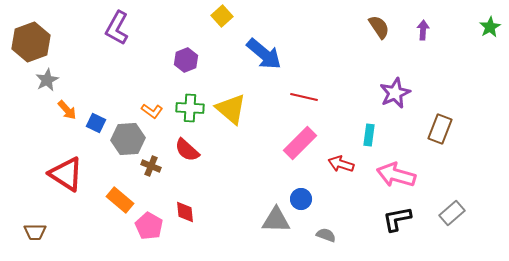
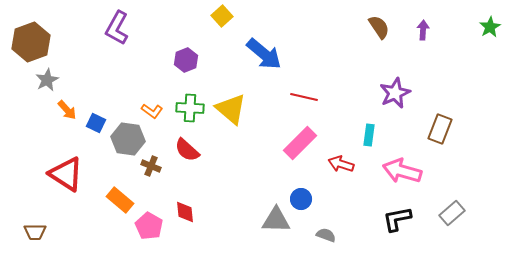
gray hexagon: rotated 12 degrees clockwise
pink arrow: moved 6 px right, 4 px up
